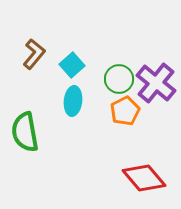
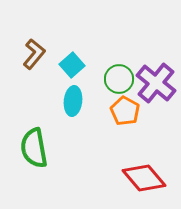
orange pentagon: rotated 16 degrees counterclockwise
green semicircle: moved 9 px right, 16 px down
